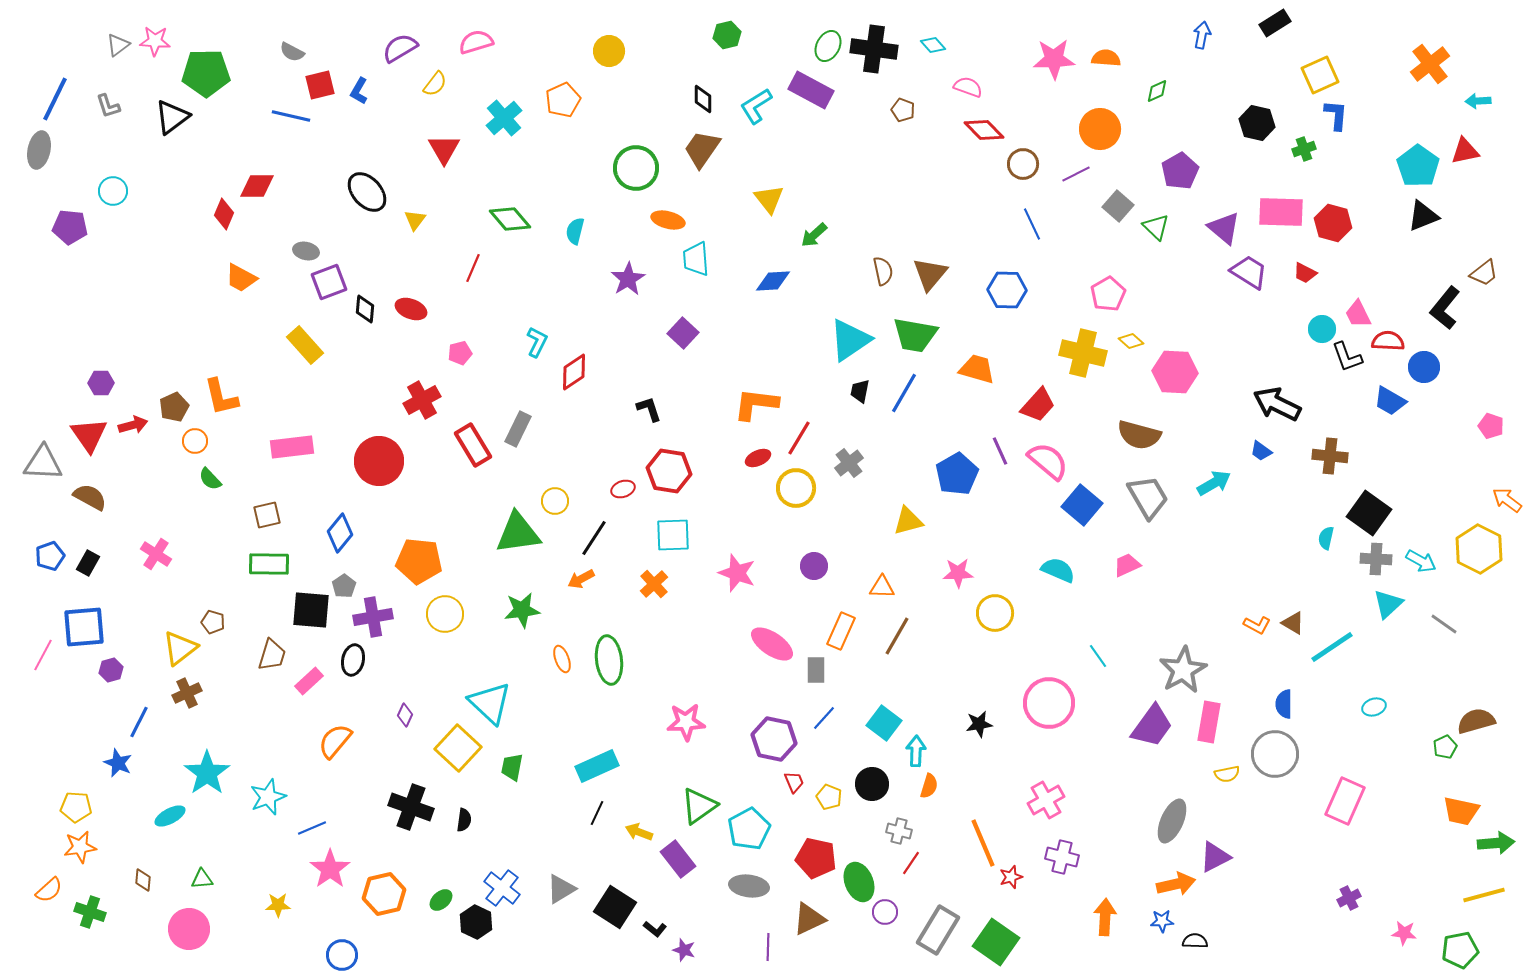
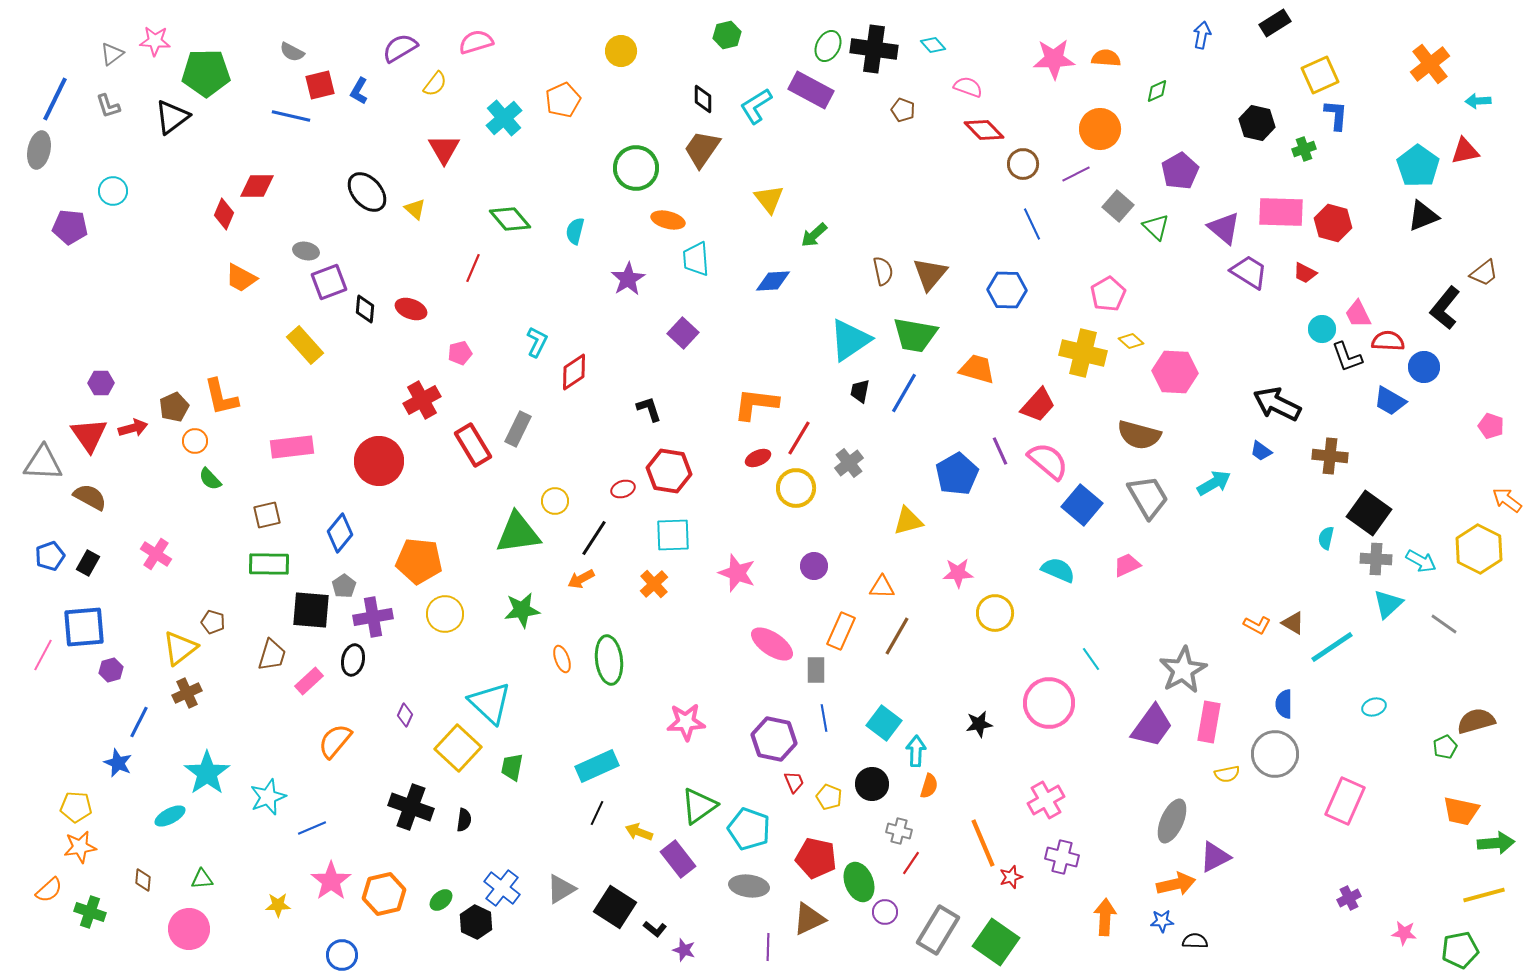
gray triangle at (118, 45): moved 6 px left, 9 px down
yellow circle at (609, 51): moved 12 px right
yellow triangle at (415, 220): moved 11 px up; rotated 25 degrees counterclockwise
red arrow at (133, 425): moved 3 px down
cyan line at (1098, 656): moved 7 px left, 3 px down
blue line at (824, 718): rotated 52 degrees counterclockwise
cyan pentagon at (749, 829): rotated 24 degrees counterclockwise
pink star at (330, 869): moved 1 px right, 12 px down
